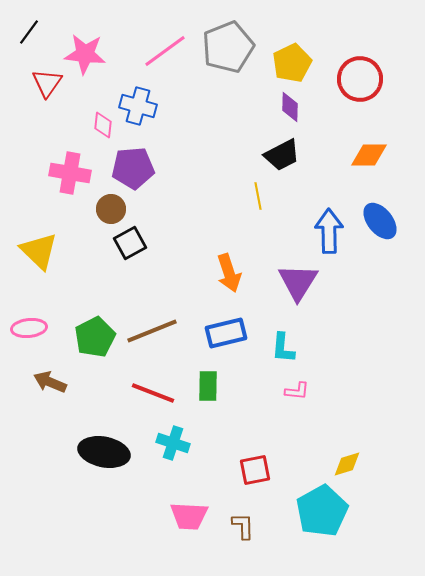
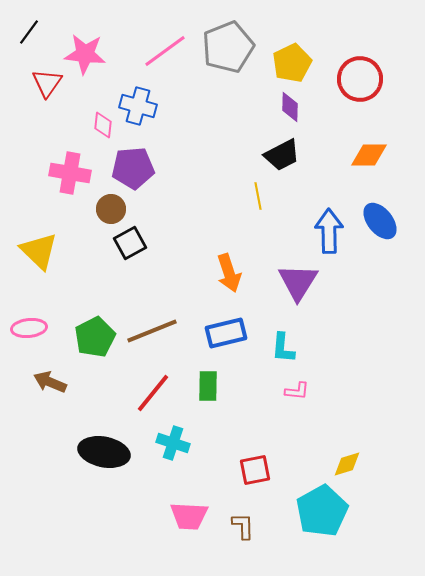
red line: rotated 72 degrees counterclockwise
